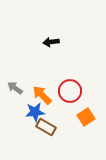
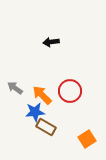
orange square: moved 1 px right, 22 px down
